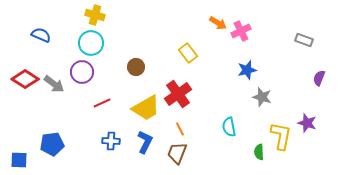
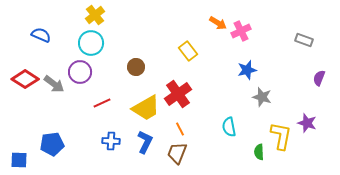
yellow cross: rotated 36 degrees clockwise
yellow rectangle: moved 2 px up
purple circle: moved 2 px left
